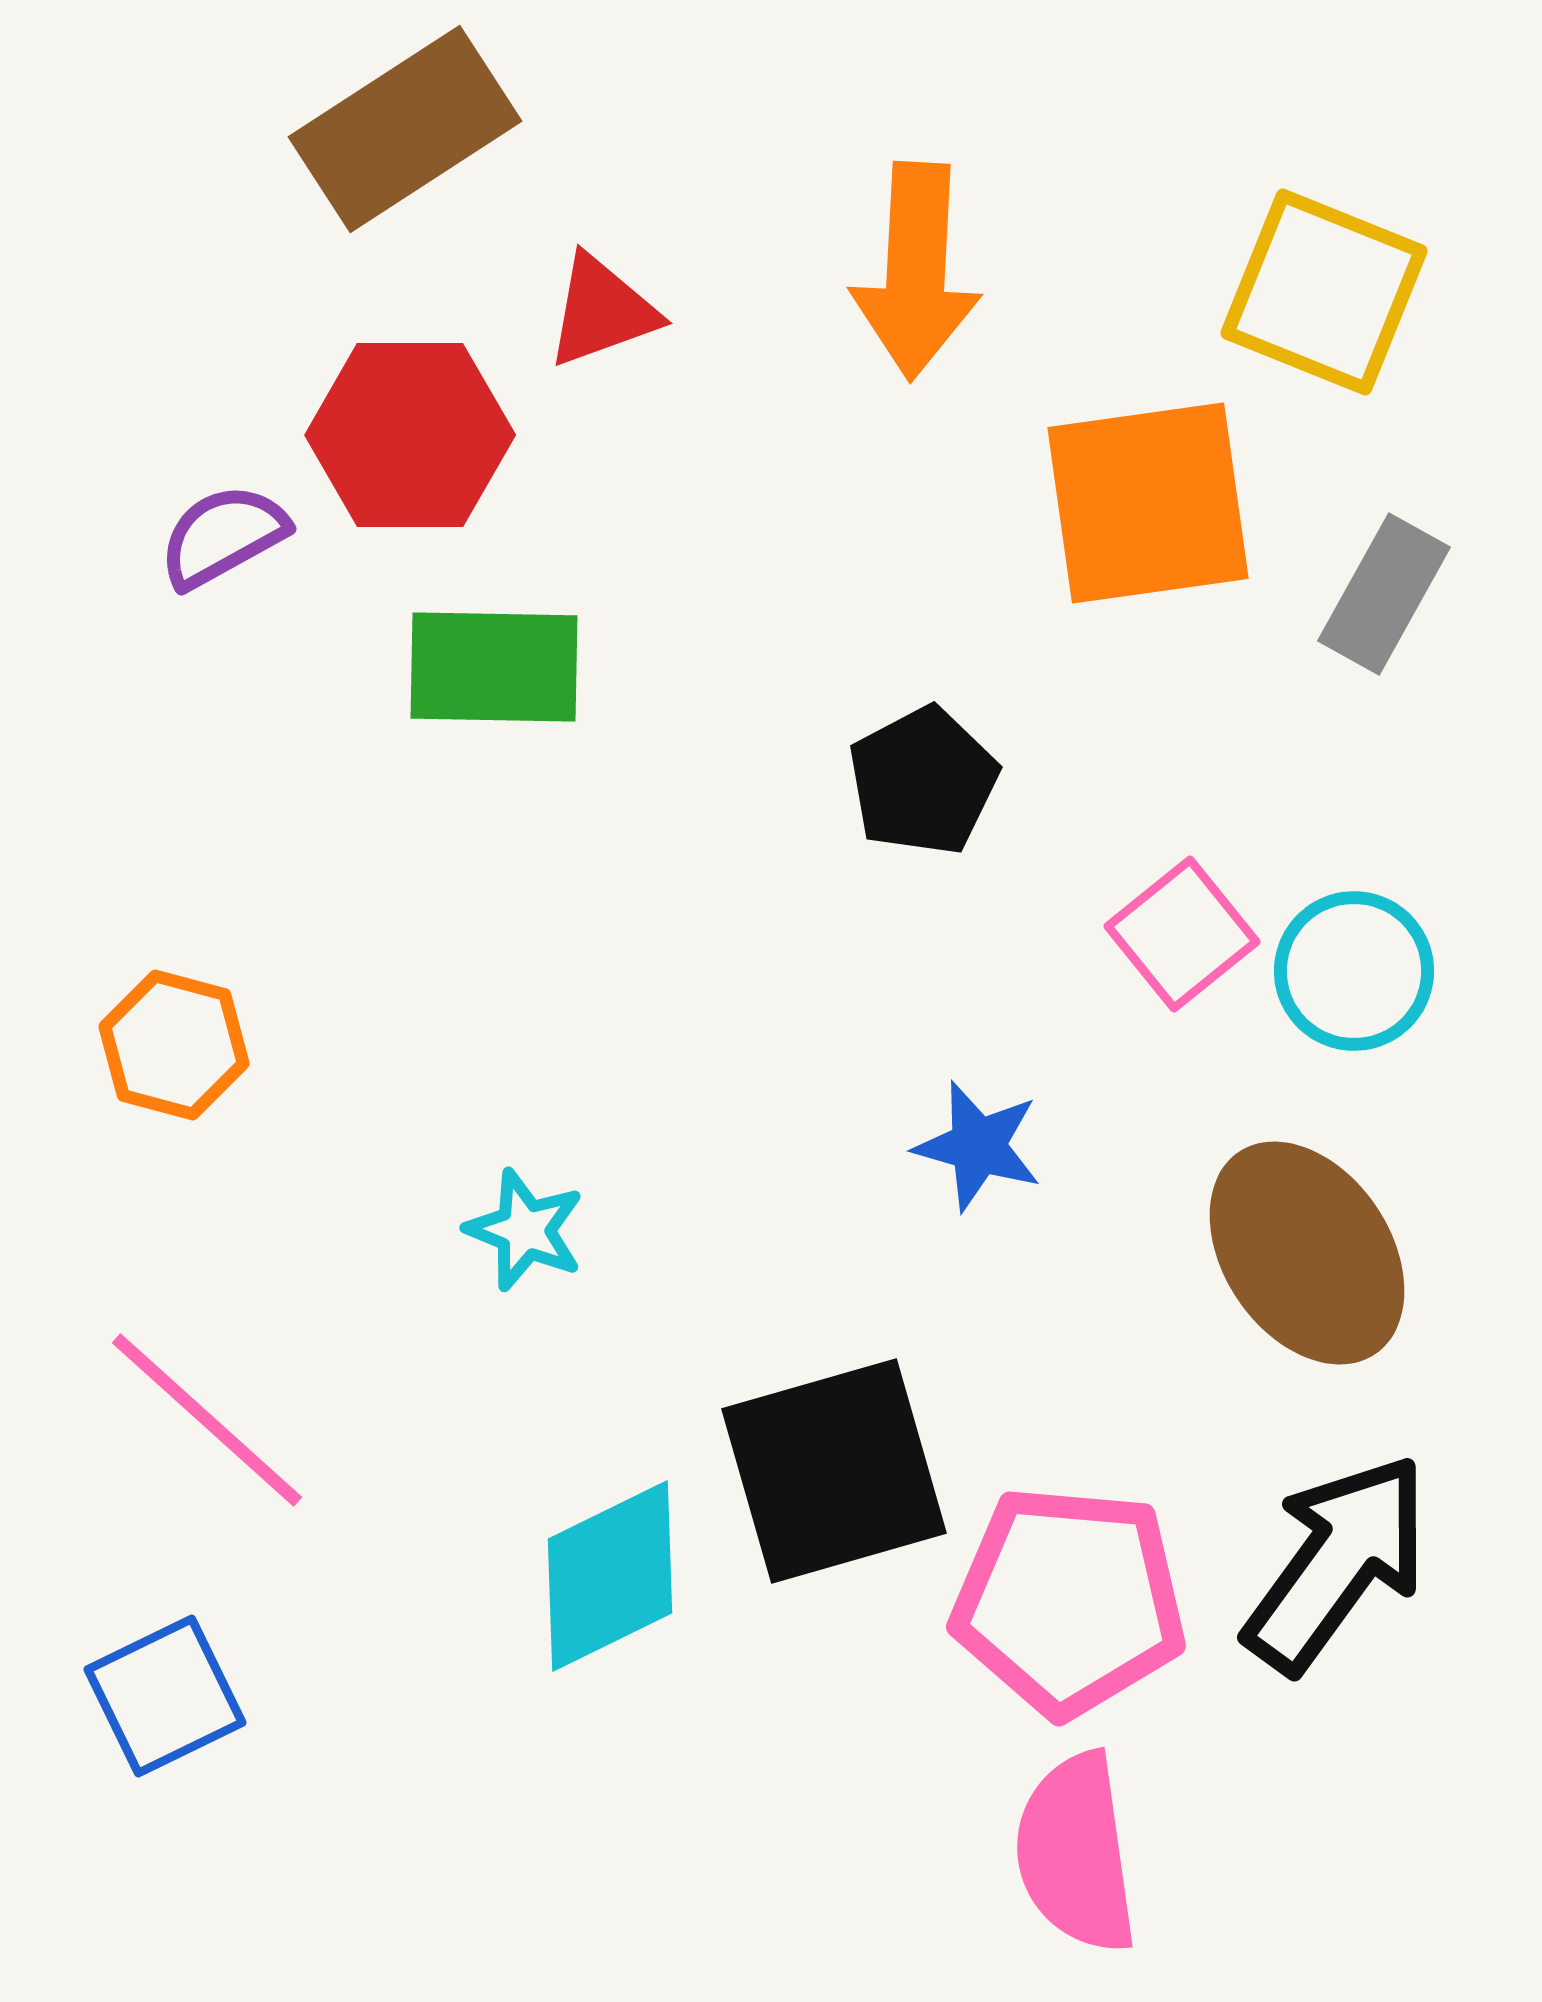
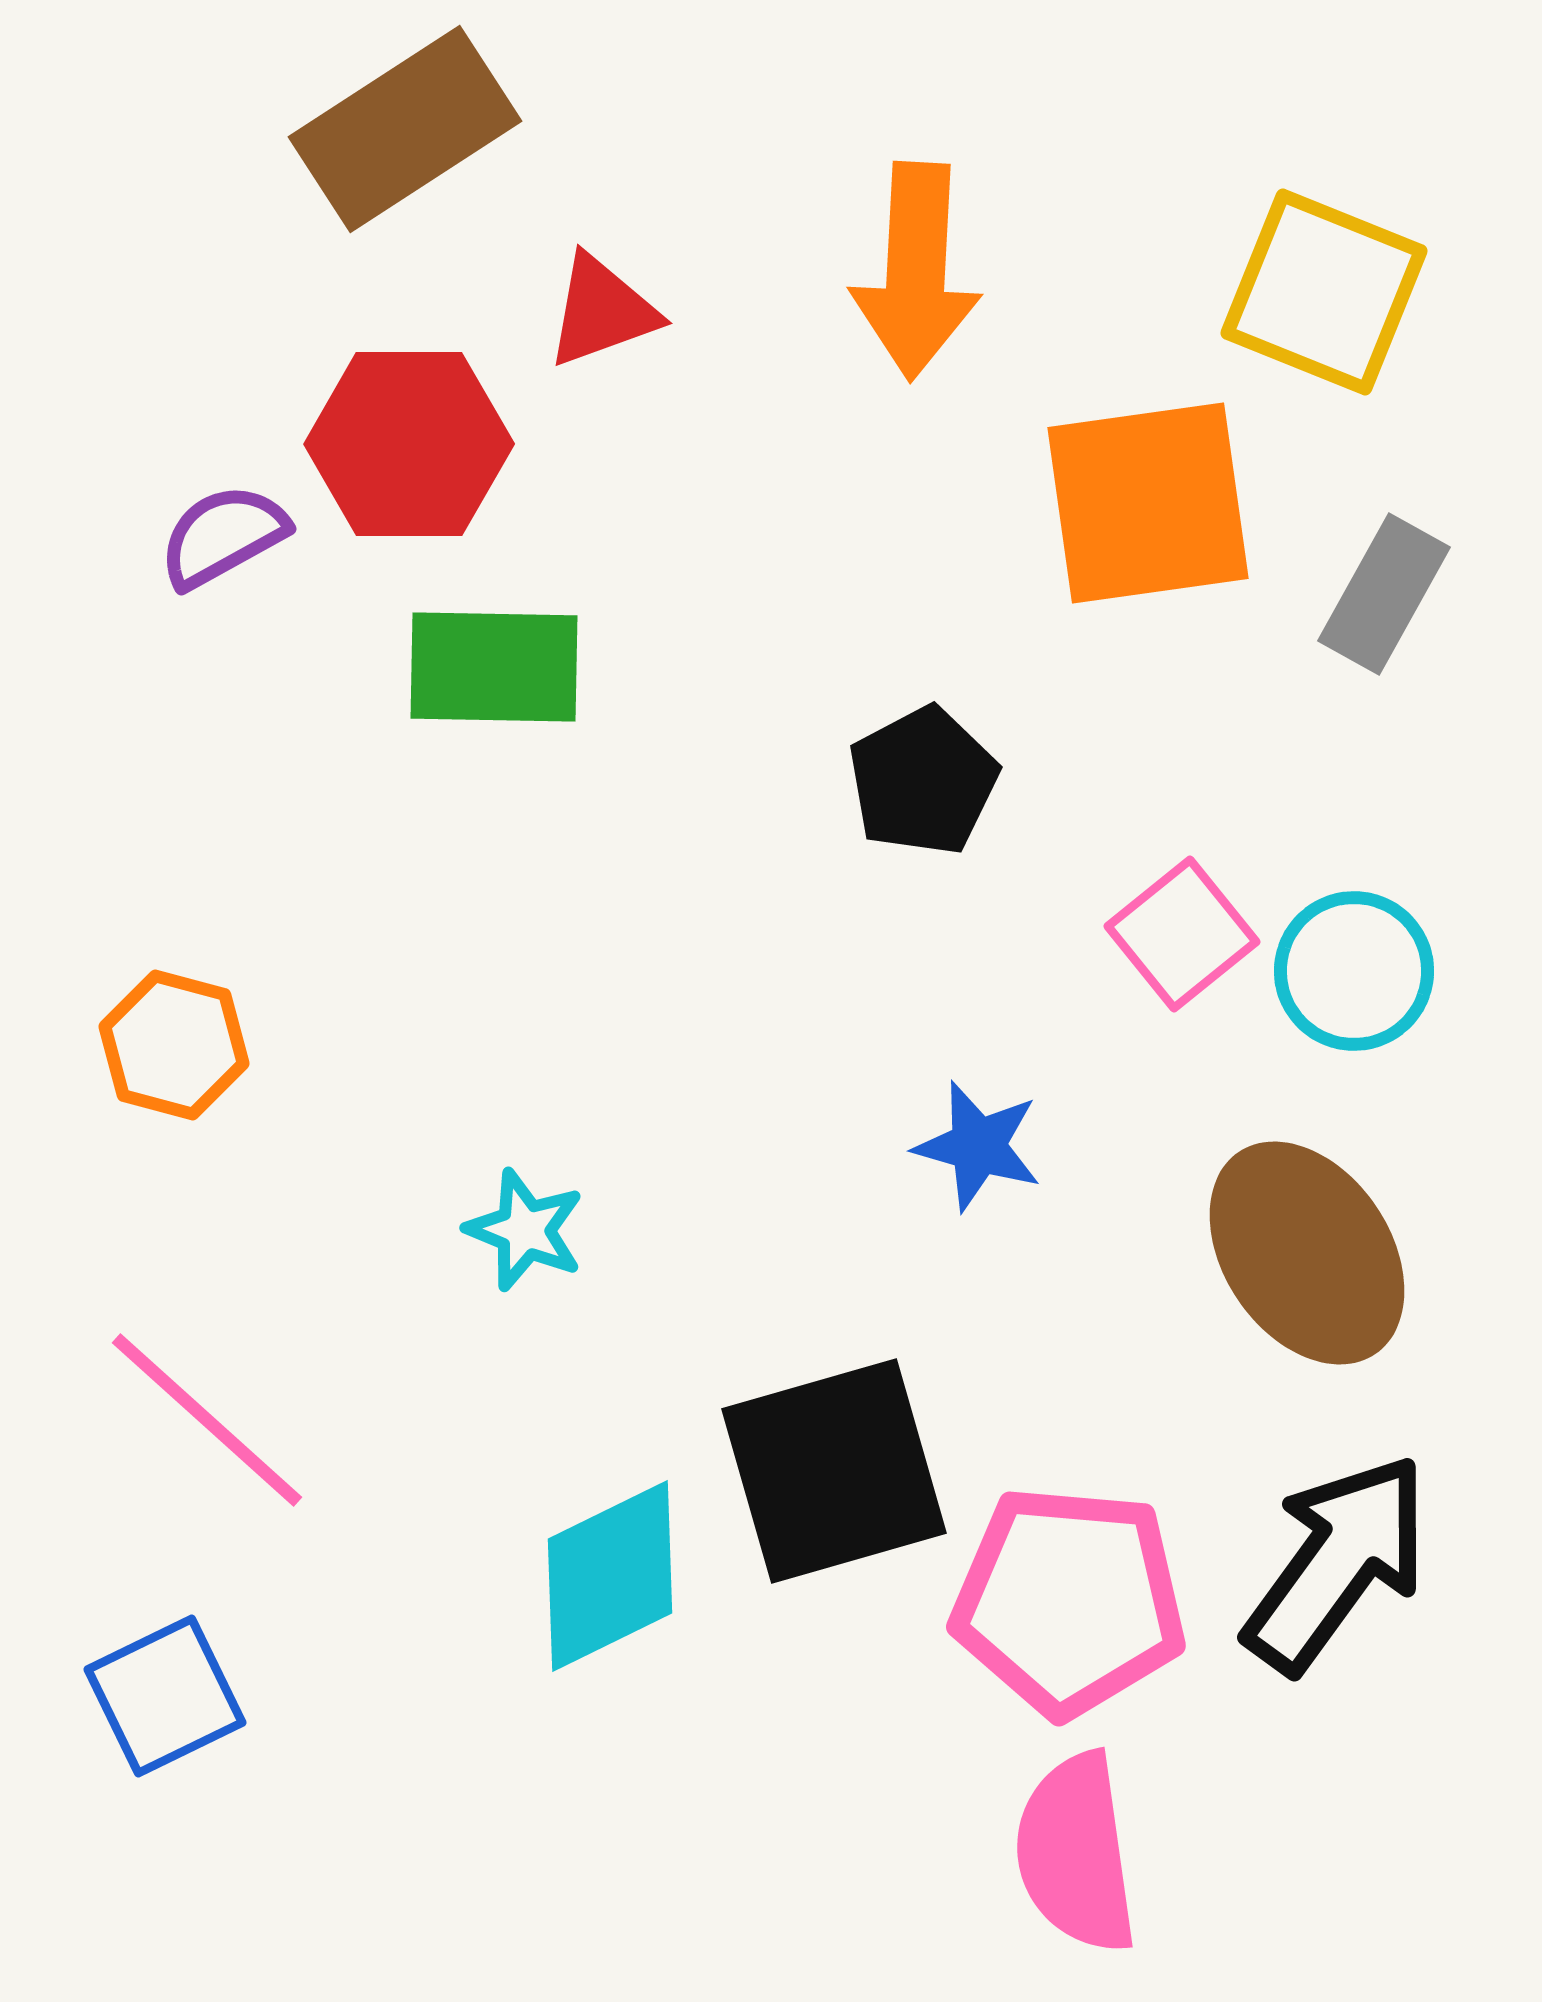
red hexagon: moved 1 px left, 9 px down
